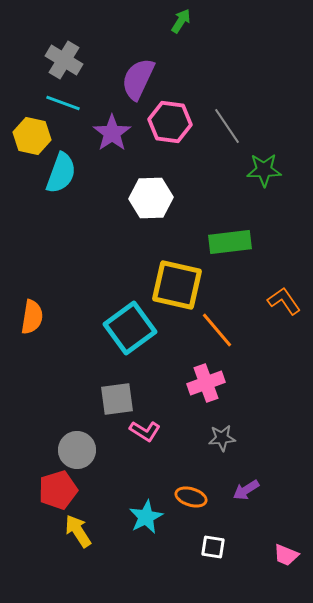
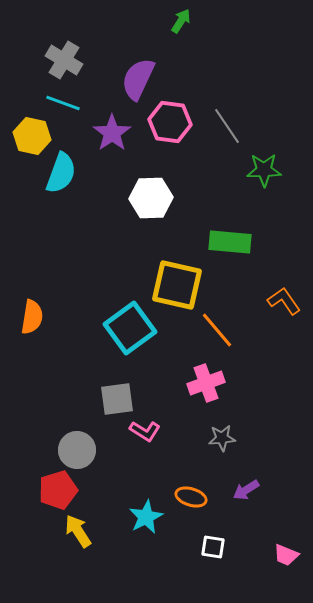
green rectangle: rotated 12 degrees clockwise
